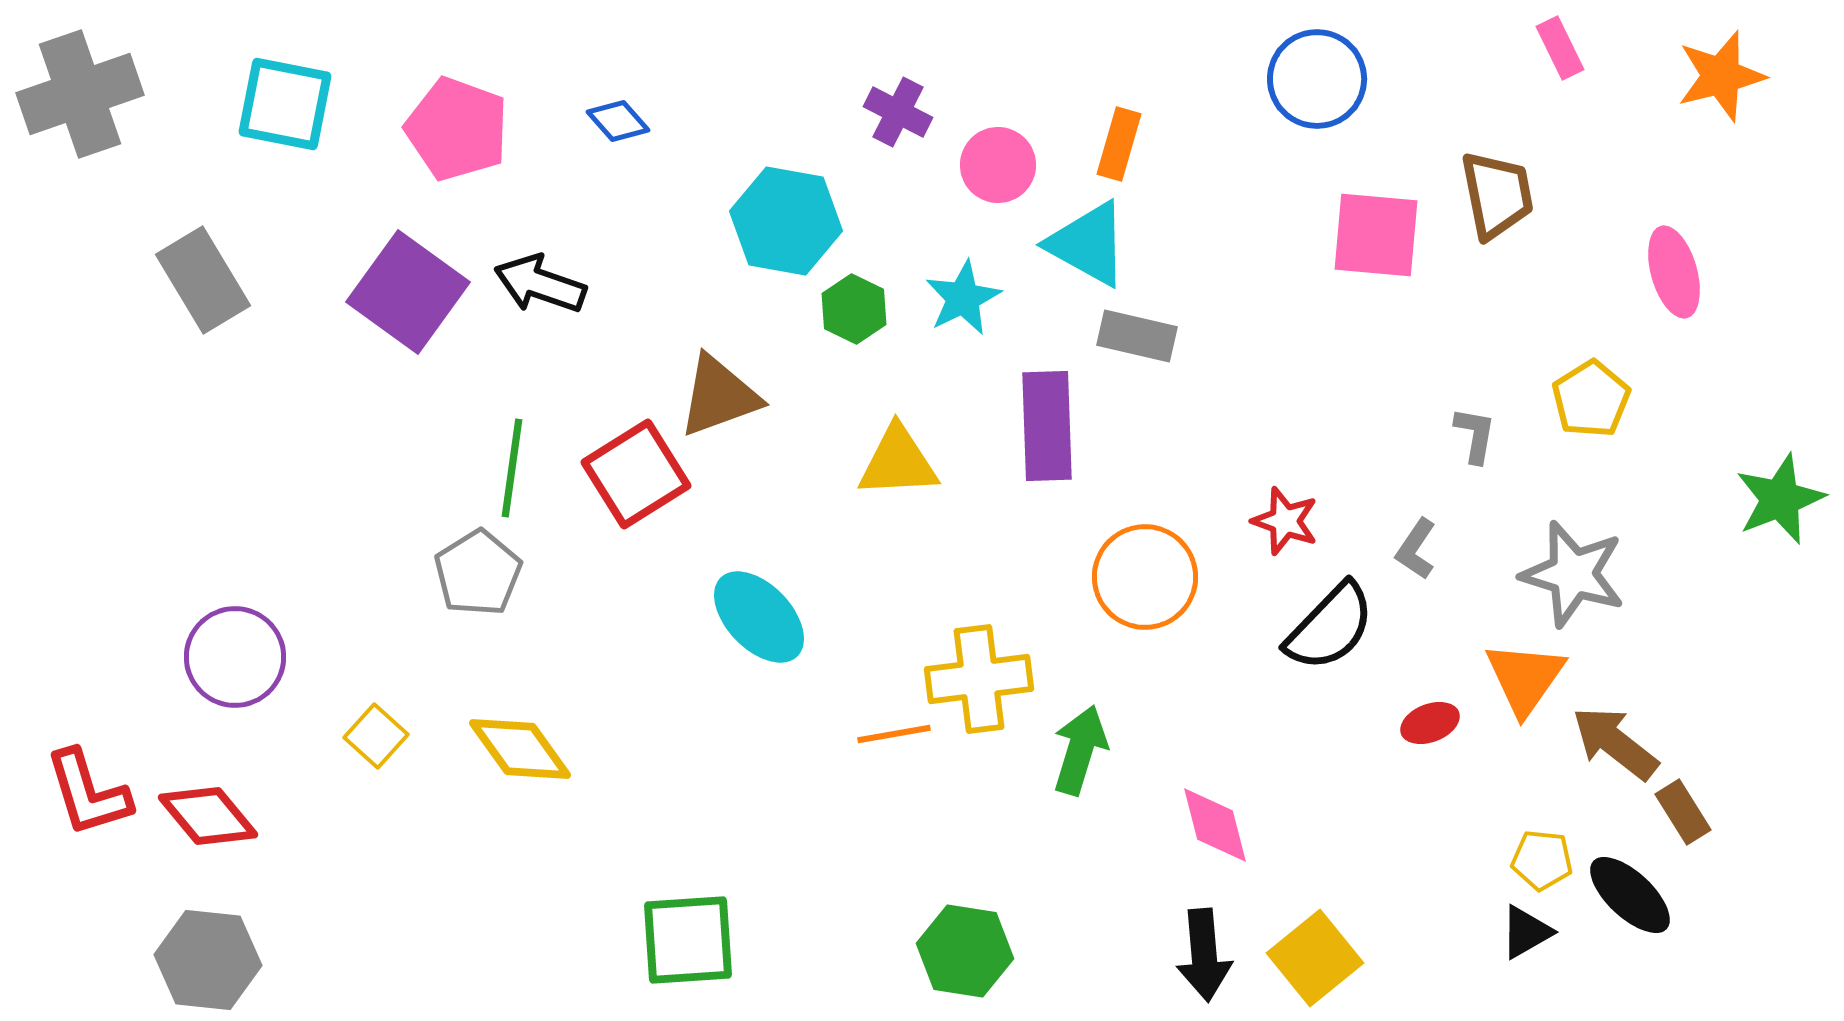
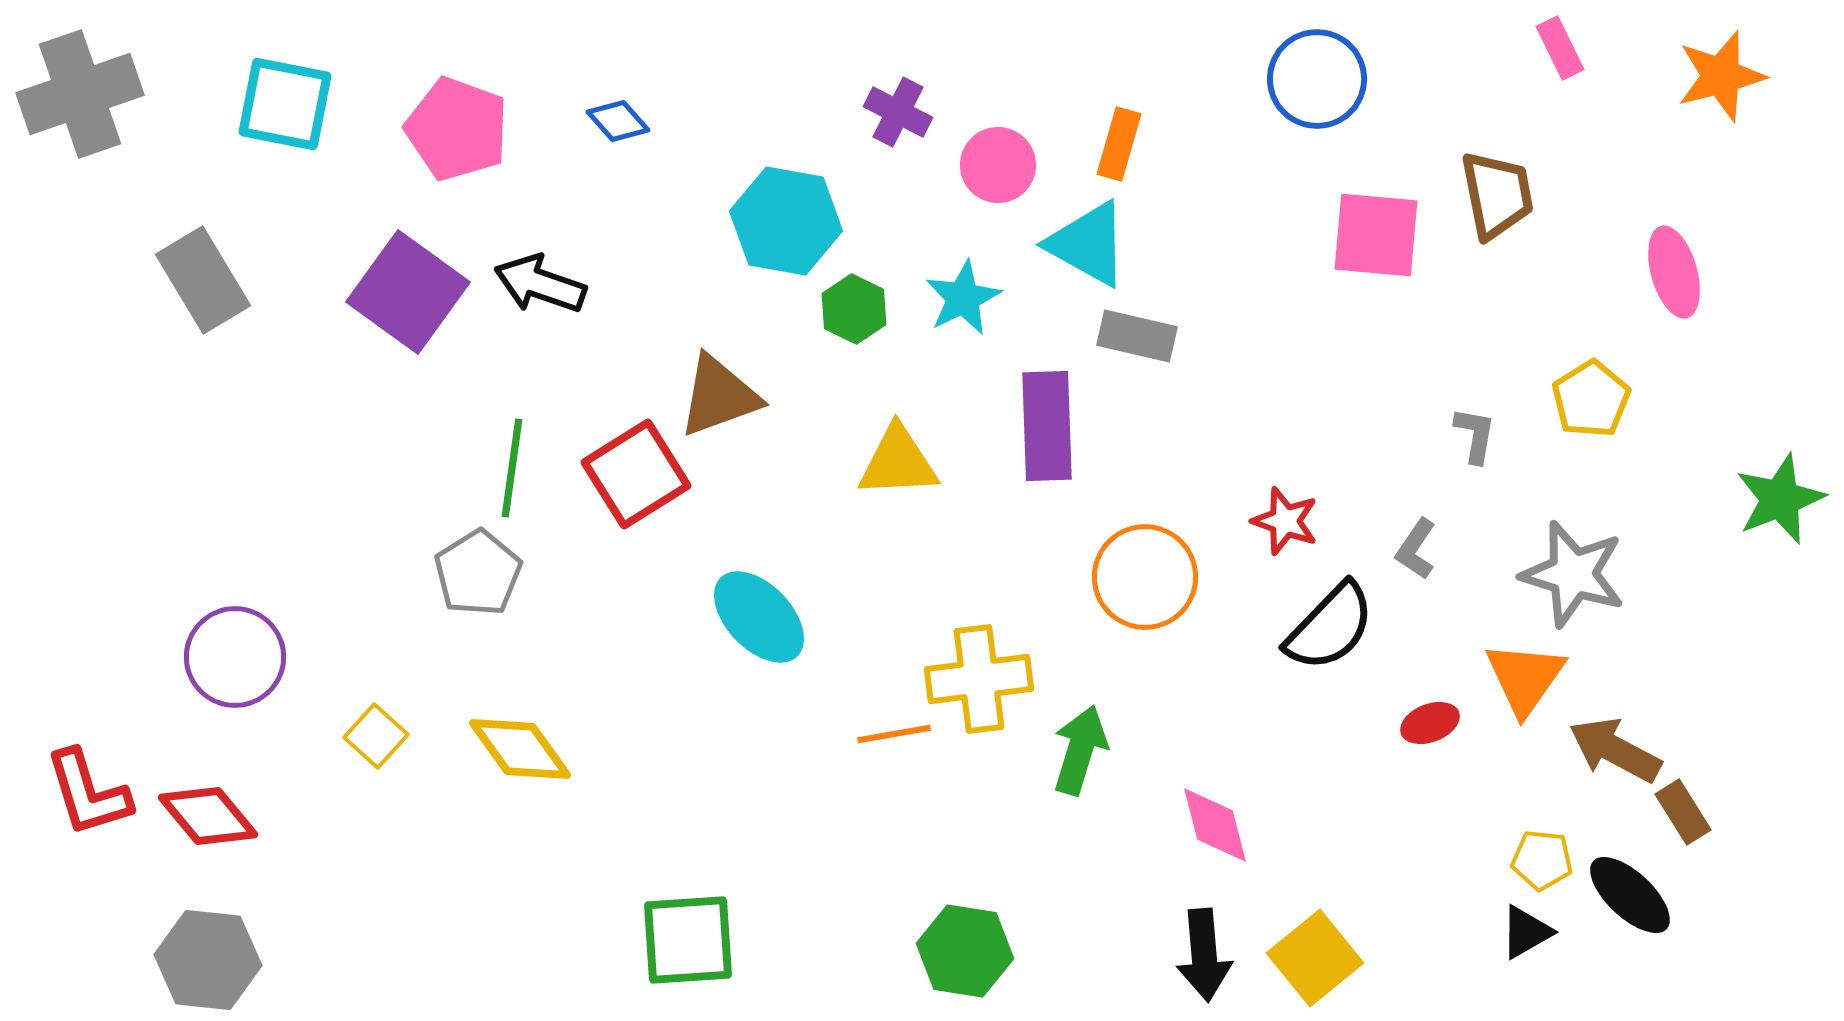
brown arrow at (1615, 743): moved 7 px down; rotated 10 degrees counterclockwise
